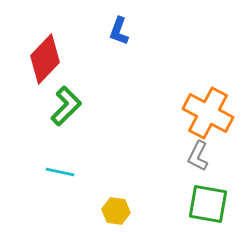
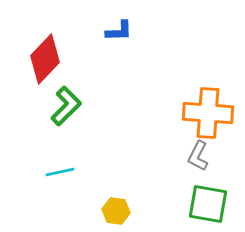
blue L-shape: rotated 112 degrees counterclockwise
orange cross: rotated 24 degrees counterclockwise
cyan line: rotated 24 degrees counterclockwise
